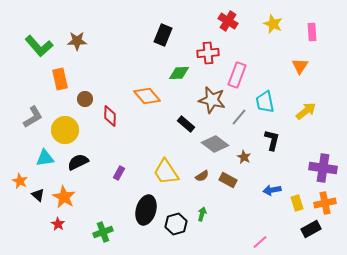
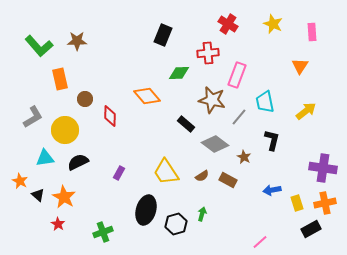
red cross at (228, 21): moved 3 px down
